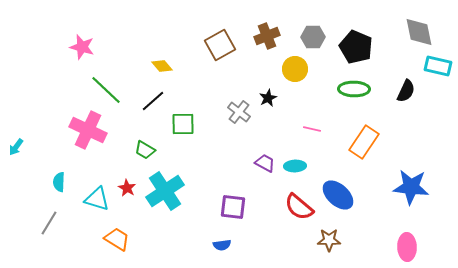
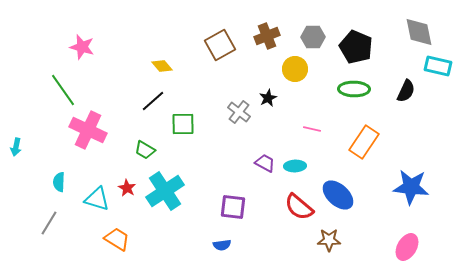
green line: moved 43 px left; rotated 12 degrees clockwise
cyan arrow: rotated 24 degrees counterclockwise
pink ellipse: rotated 32 degrees clockwise
